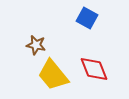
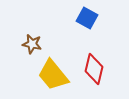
brown star: moved 4 px left, 1 px up
red diamond: rotated 36 degrees clockwise
